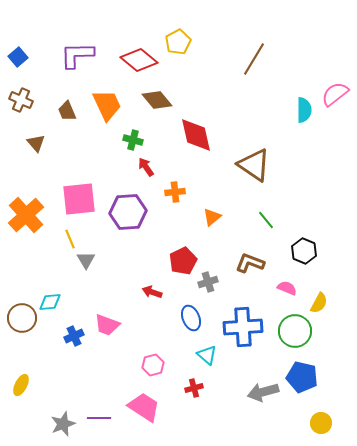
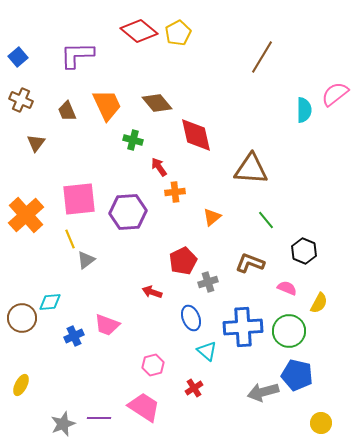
yellow pentagon at (178, 42): moved 9 px up
brown line at (254, 59): moved 8 px right, 2 px up
red diamond at (139, 60): moved 29 px up
brown diamond at (157, 100): moved 3 px down
brown triangle at (36, 143): rotated 18 degrees clockwise
brown triangle at (254, 165): moved 3 px left, 4 px down; rotated 30 degrees counterclockwise
red arrow at (146, 167): moved 13 px right
gray triangle at (86, 260): rotated 24 degrees clockwise
green circle at (295, 331): moved 6 px left
cyan triangle at (207, 355): moved 4 px up
blue pentagon at (302, 377): moved 5 px left, 2 px up
red cross at (194, 388): rotated 18 degrees counterclockwise
